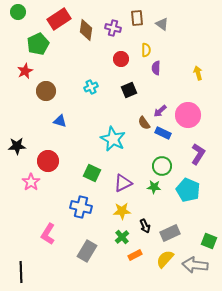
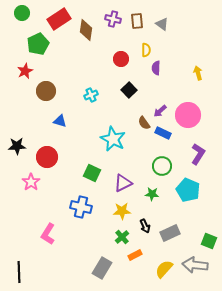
green circle at (18, 12): moved 4 px right, 1 px down
brown rectangle at (137, 18): moved 3 px down
purple cross at (113, 28): moved 9 px up
cyan cross at (91, 87): moved 8 px down
black square at (129, 90): rotated 21 degrees counterclockwise
red circle at (48, 161): moved 1 px left, 4 px up
green star at (154, 187): moved 2 px left, 7 px down
gray rectangle at (87, 251): moved 15 px right, 17 px down
yellow semicircle at (165, 259): moved 1 px left, 10 px down
black line at (21, 272): moved 2 px left
